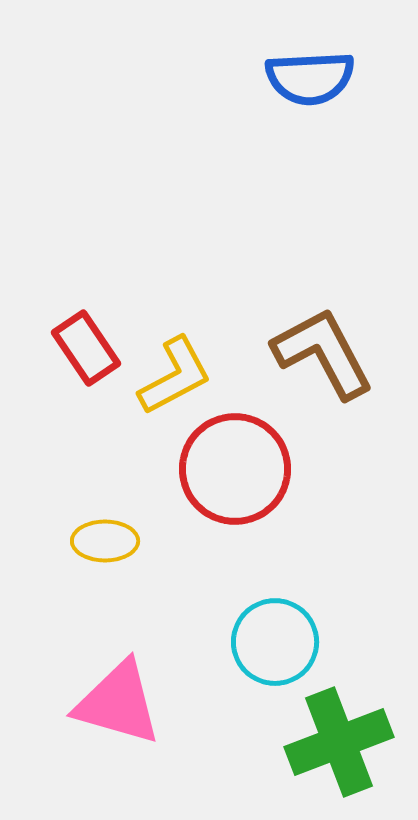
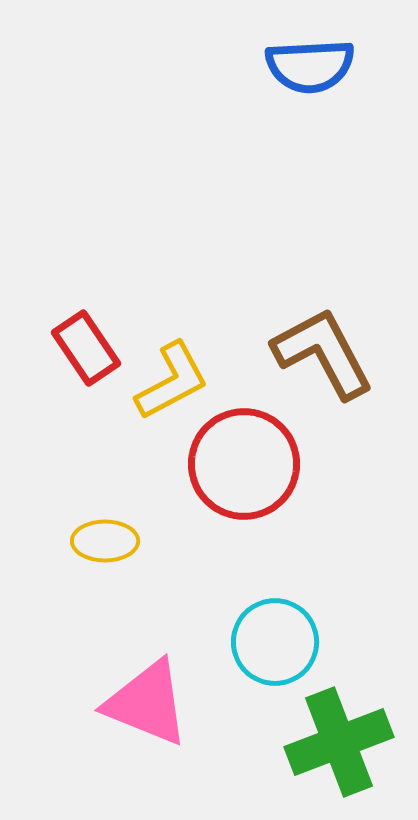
blue semicircle: moved 12 px up
yellow L-shape: moved 3 px left, 5 px down
red circle: moved 9 px right, 5 px up
pink triangle: moved 29 px right; rotated 6 degrees clockwise
